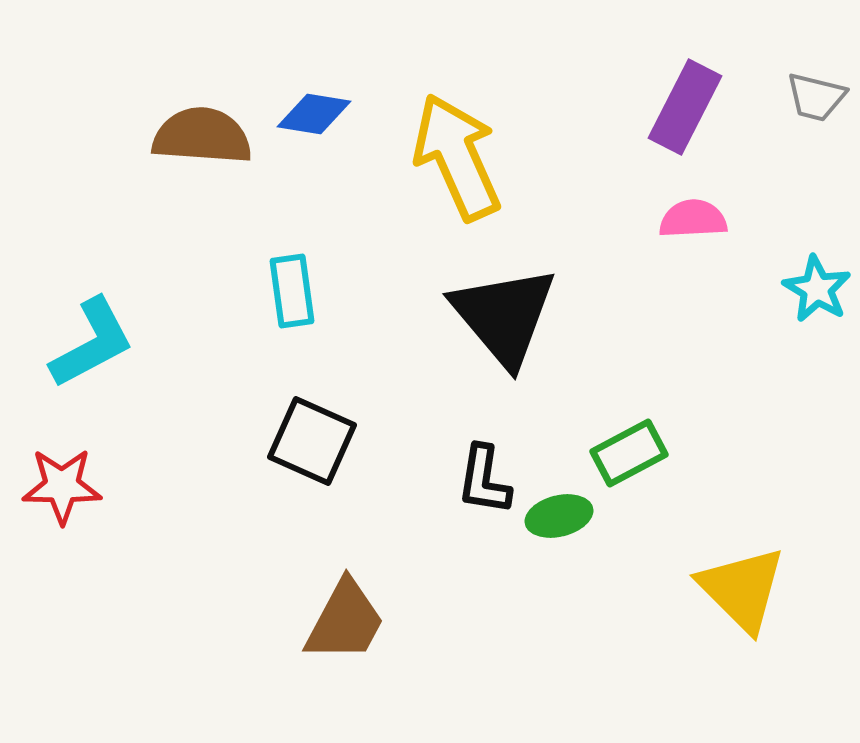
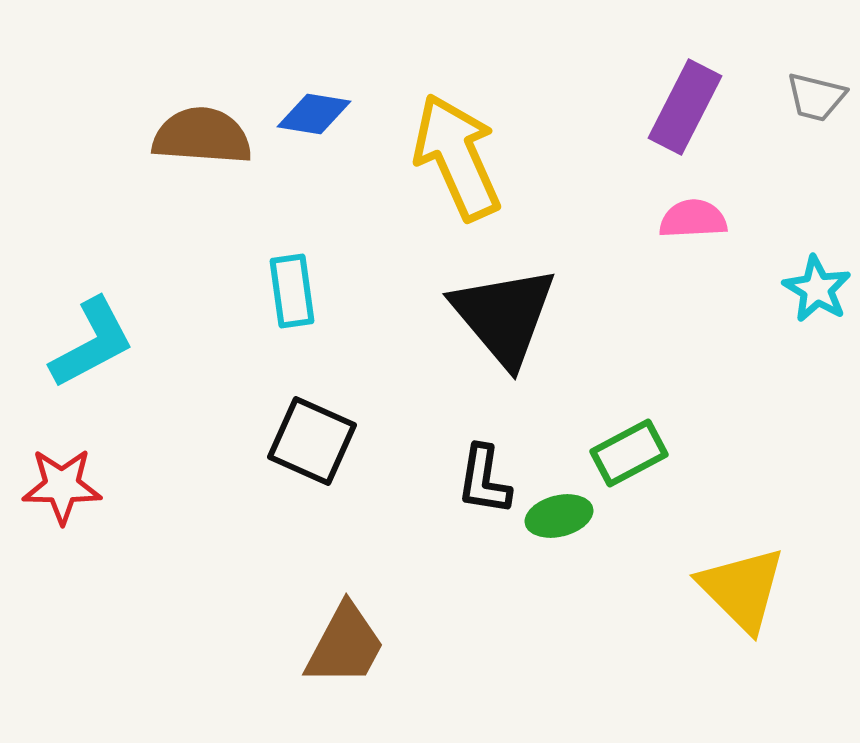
brown trapezoid: moved 24 px down
